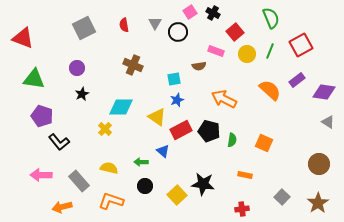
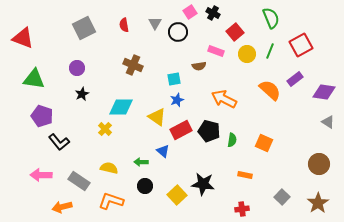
purple rectangle at (297, 80): moved 2 px left, 1 px up
gray rectangle at (79, 181): rotated 15 degrees counterclockwise
